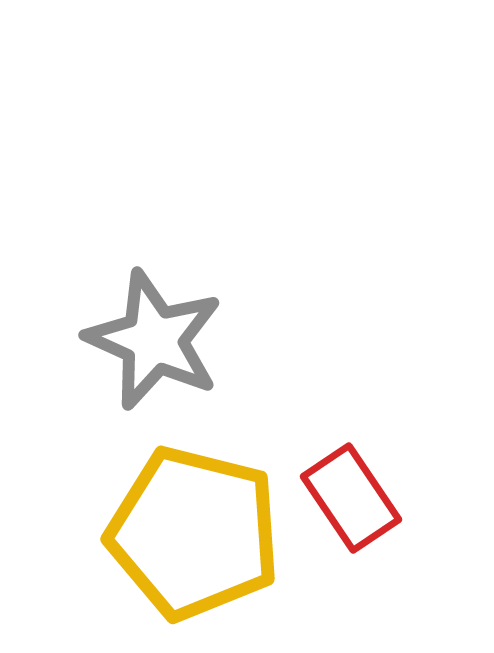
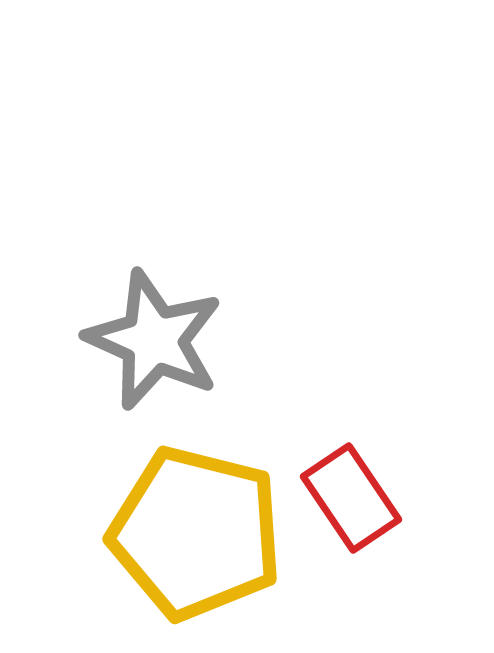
yellow pentagon: moved 2 px right
